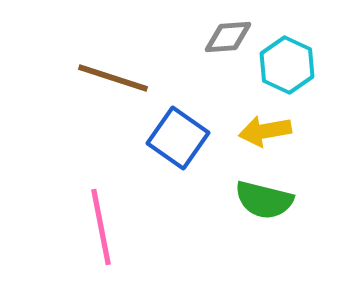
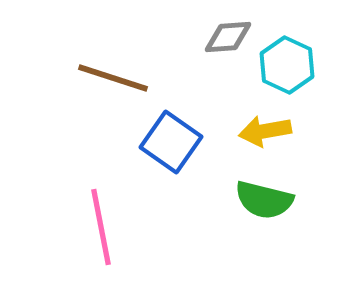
blue square: moved 7 px left, 4 px down
